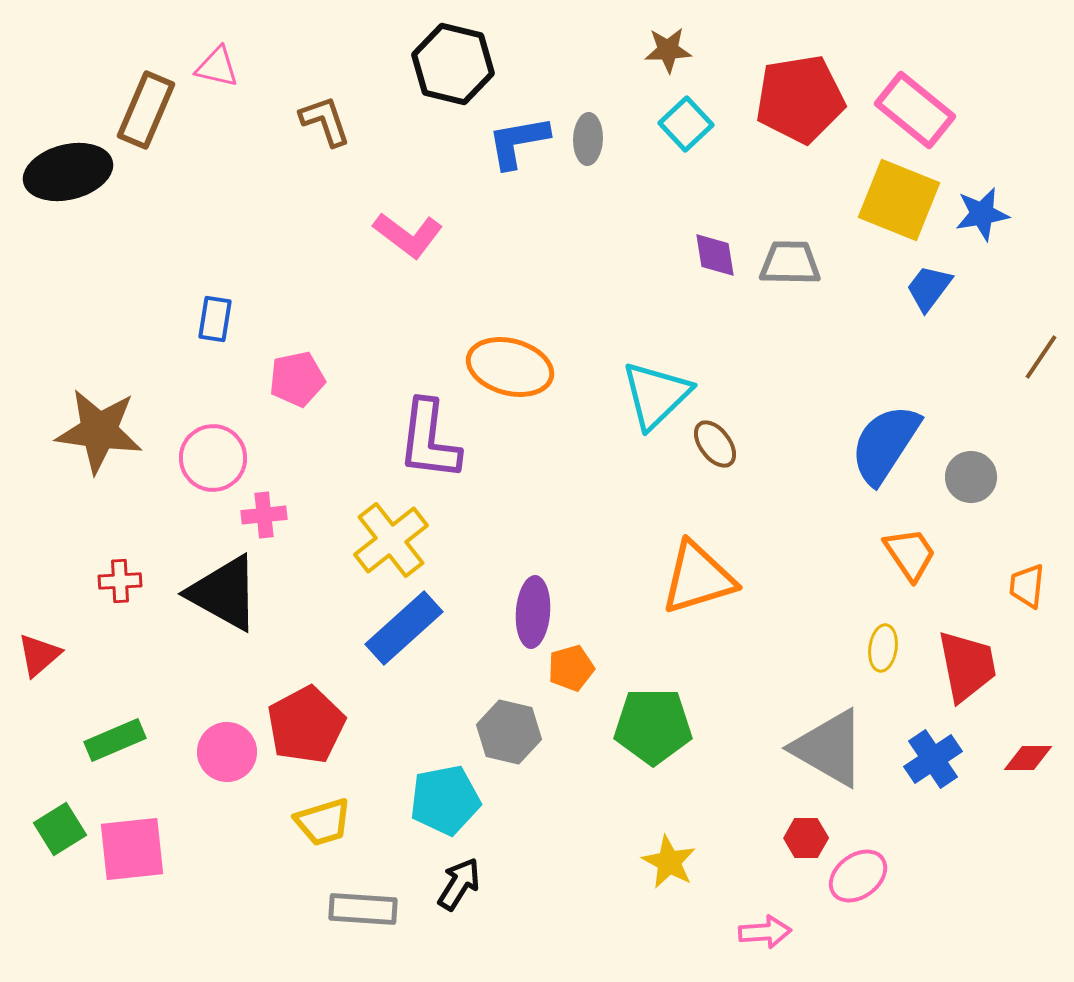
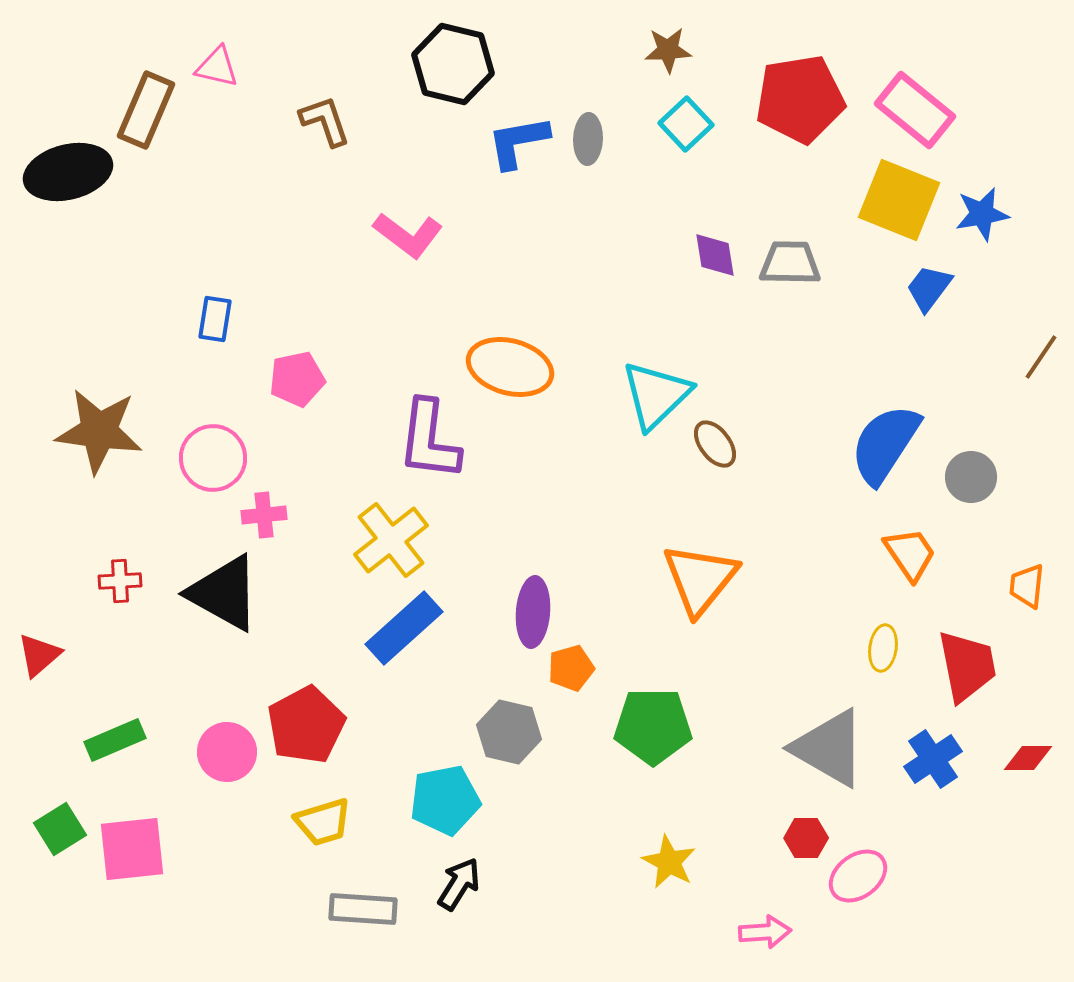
orange triangle at (698, 578): moved 2 px right, 1 px down; rotated 34 degrees counterclockwise
